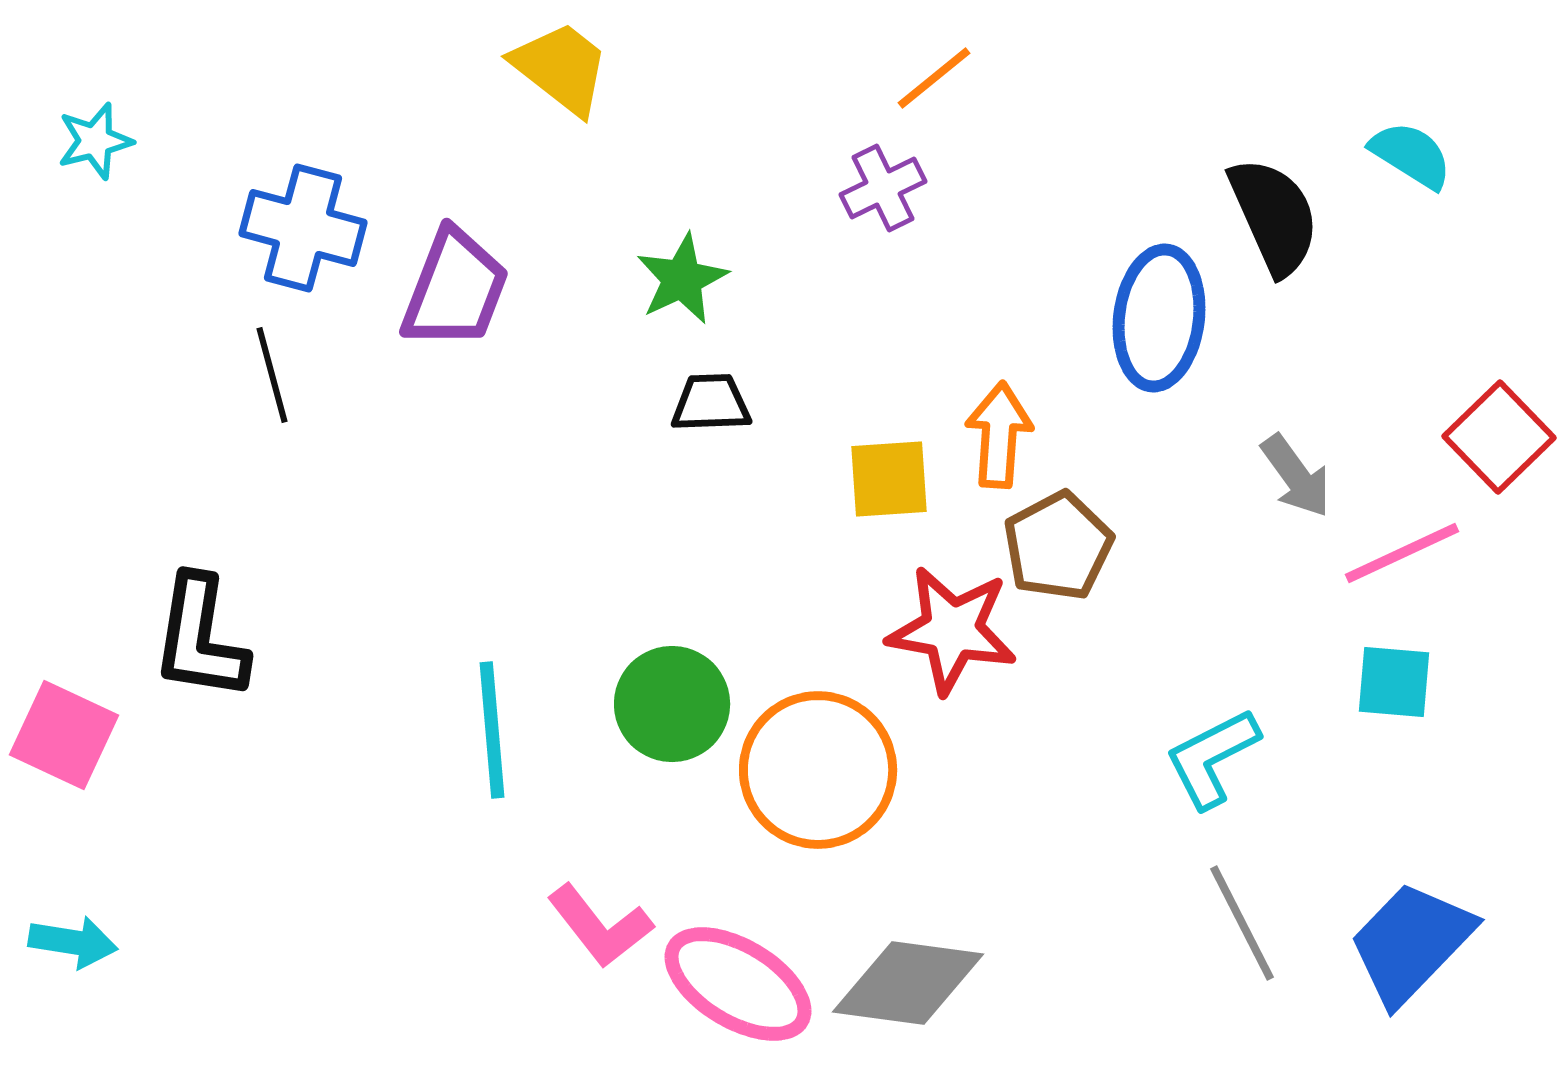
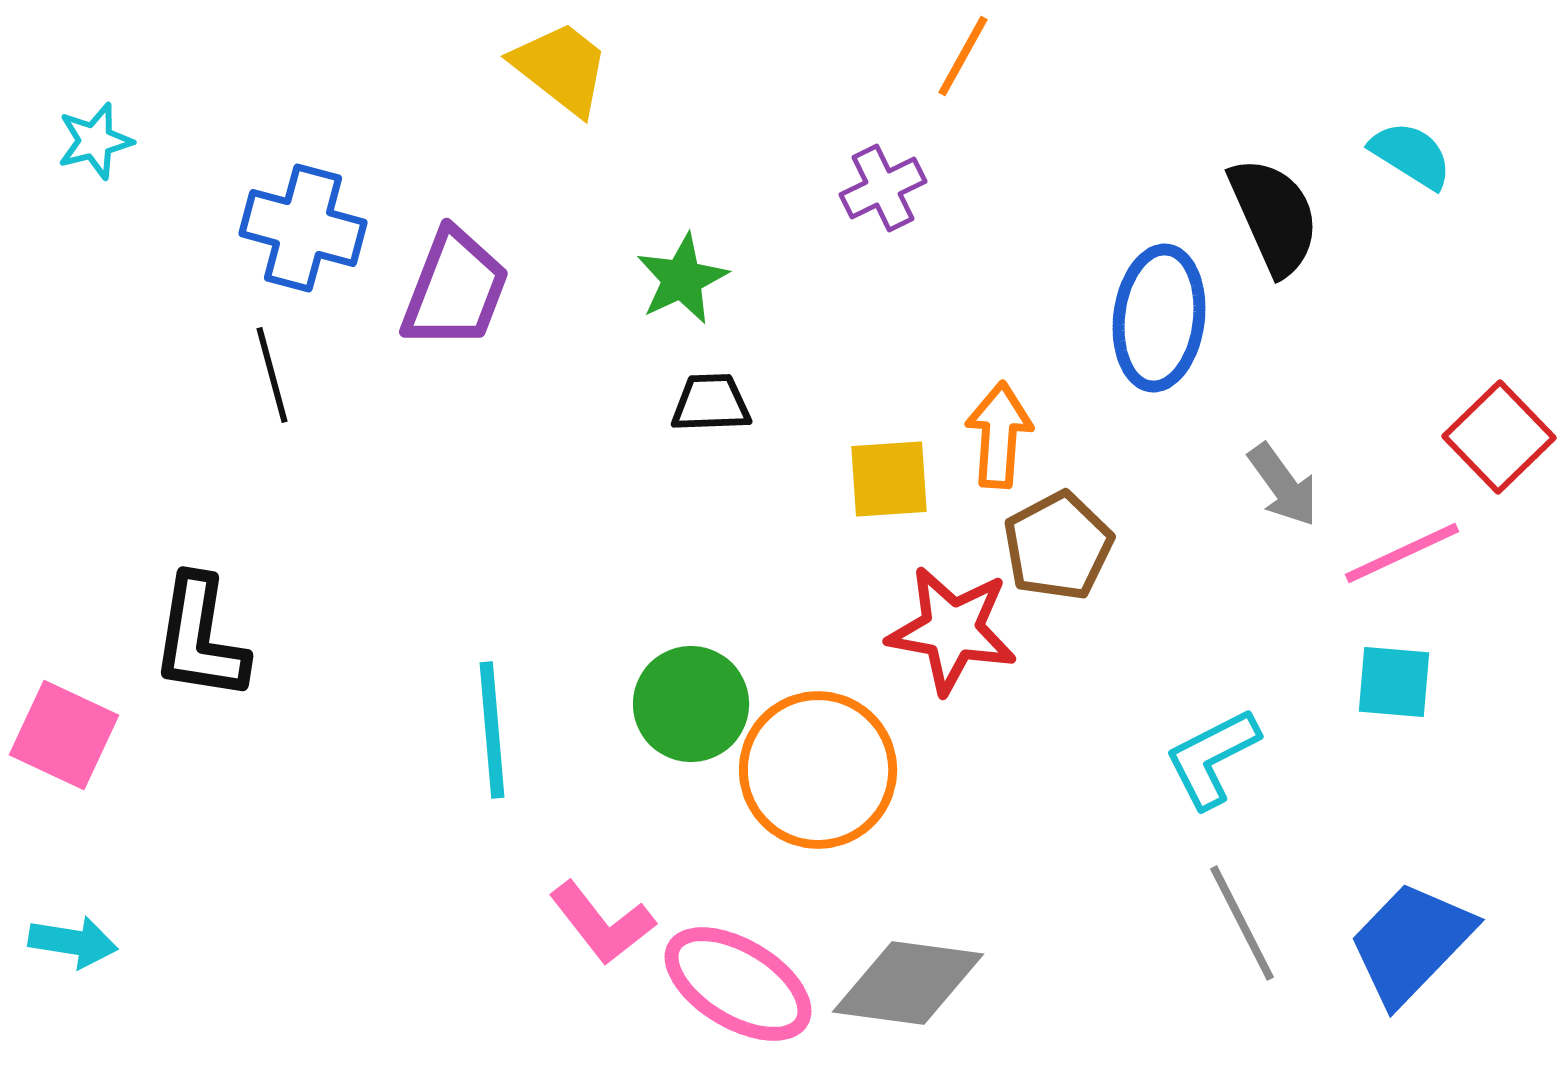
orange line: moved 29 px right, 22 px up; rotated 22 degrees counterclockwise
gray arrow: moved 13 px left, 9 px down
green circle: moved 19 px right
pink L-shape: moved 2 px right, 3 px up
